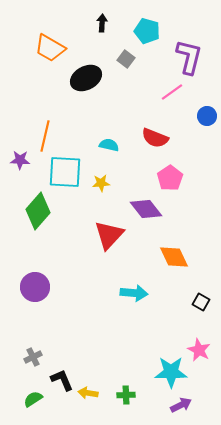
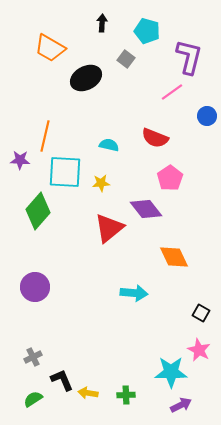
red triangle: moved 7 px up; rotated 8 degrees clockwise
black square: moved 11 px down
